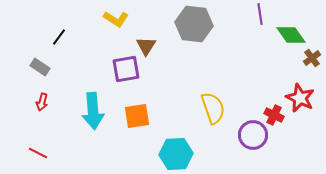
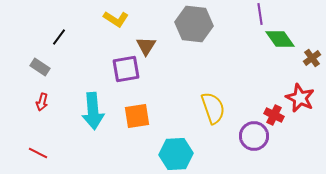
green diamond: moved 11 px left, 4 px down
purple circle: moved 1 px right, 1 px down
